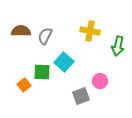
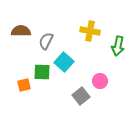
gray semicircle: moved 1 px right, 5 px down
orange square: rotated 24 degrees clockwise
gray square: rotated 18 degrees counterclockwise
